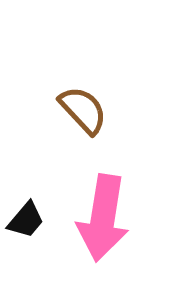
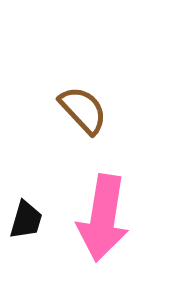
black trapezoid: rotated 24 degrees counterclockwise
